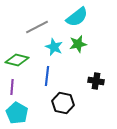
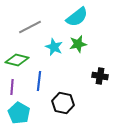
gray line: moved 7 px left
blue line: moved 8 px left, 5 px down
black cross: moved 4 px right, 5 px up
cyan pentagon: moved 2 px right
